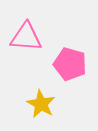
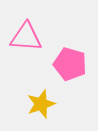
yellow star: rotated 24 degrees clockwise
